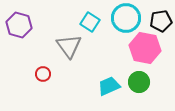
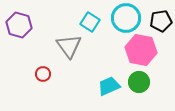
pink hexagon: moved 4 px left, 2 px down
